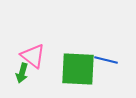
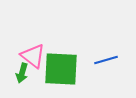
blue line: rotated 30 degrees counterclockwise
green square: moved 17 px left
